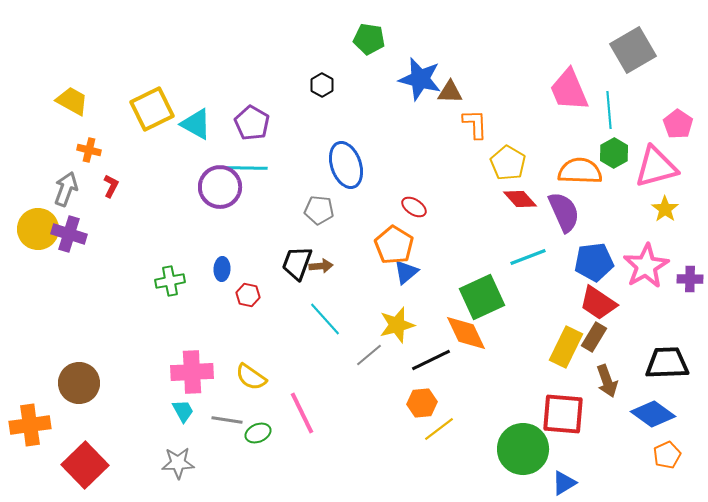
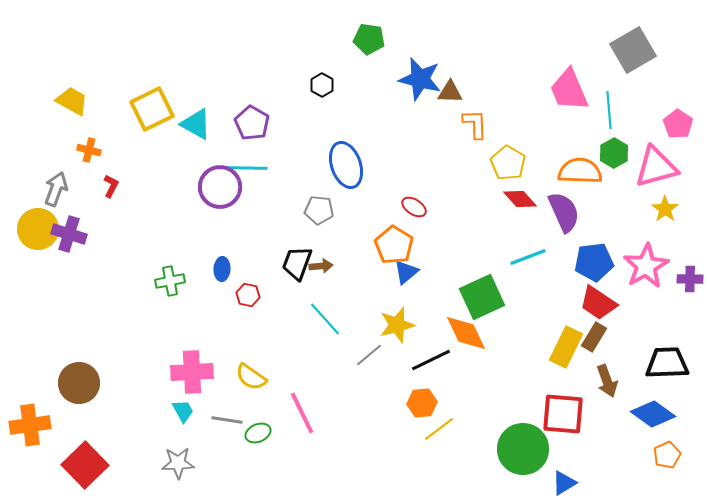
gray arrow at (66, 189): moved 10 px left
